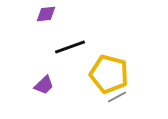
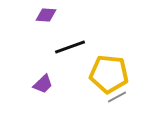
purple diamond: moved 1 px down; rotated 10 degrees clockwise
yellow pentagon: rotated 9 degrees counterclockwise
purple trapezoid: moved 1 px left, 1 px up
